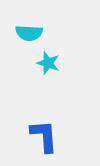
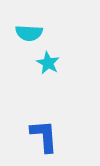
cyan star: rotated 10 degrees clockwise
